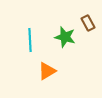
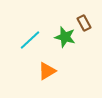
brown rectangle: moved 4 px left
cyan line: rotated 50 degrees clockwise
